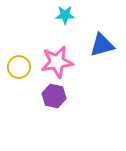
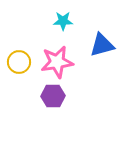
cyan star: moved 2 px left, 6 px down
yellow circle: moved 5 px up
purple hexagon: moved 1 px left; rotated 15 degrees counterclockwise
